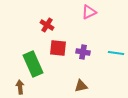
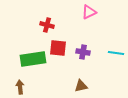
red cross: rotated 16 degrees counterclockwise
green rectangle: moved 5 px up; rotated 75 degrees counterclockwise
